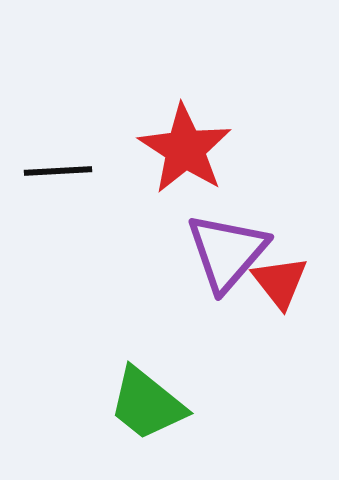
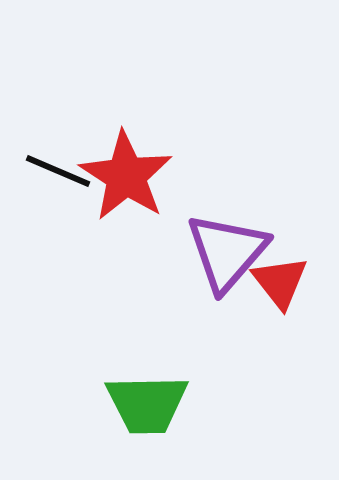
red star: moved 59 px left, 27 px down
black line: rotated 26 degrees clockwise
green trapezoid: rotated 40 degrees counterclockwise
